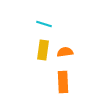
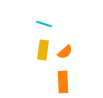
orange semicircle: rotated 147 degrees clockwise
